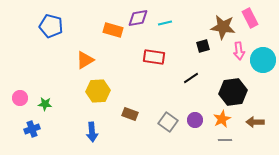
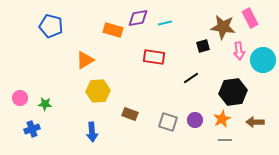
gray square: rotated 18 degrees counterclockwise
